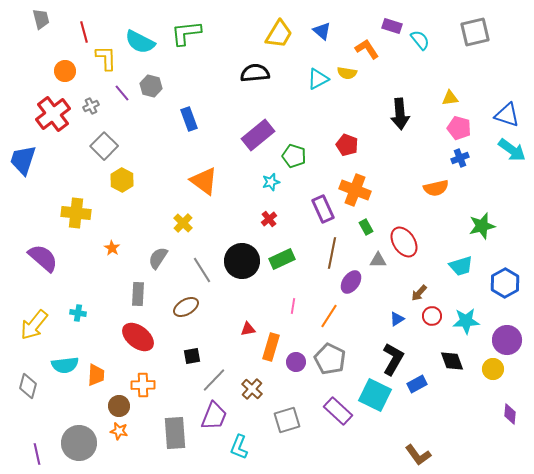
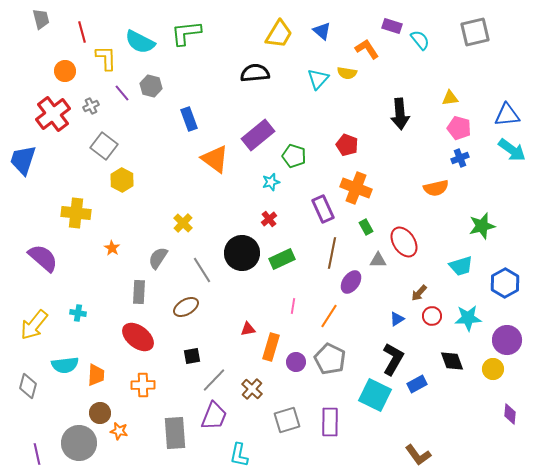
red line at (84, 32): moved 2 px left
cyan triangle at (318, 79): rotated 20 degrees counterclockwise
blue triangle at (507, 115): rotated 24 degrees counterclockwise
gray square at (104, 146): rotated 8 degrees counterclockwise
orange triangle at (204, 181): moved 11 px right, 22 px up
orange cross at (355, 190): moved 1 px right, 2 px up
black circle at (242, 261): moved 8 px up
gray rectangle at (138, 294): moved 1 px right, 2 px up
cyan star at (466, 321): moved 2 px right, 3 px up
brown circle at (119, 406): moved 19 px left, 7 px down
purple rectangle at (338, 411): moved 8 px left, 11 px down; rotated 48 degrees clockwise
cyan L-shape at (239, 447): moved 8 px down; rotated 10 degrees counterclockwise
